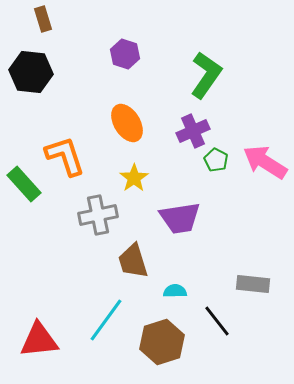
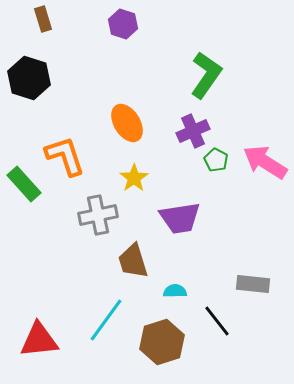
purple hexagon: moved 2 px left, 30 px up
black hexagon: moved 2 px left, 6 px down; rotated 12 degrees clockwise
